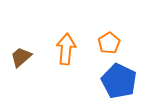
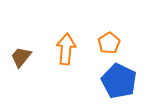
brown trapezoid: rotated 10 degrees counterclockwise
